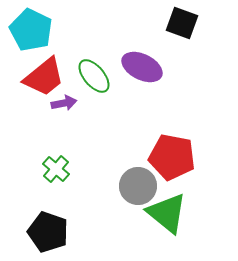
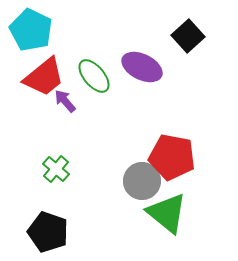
black square: moved 6 px right, 13 px down; rotated 28 degrees clockwise
purple arrow: moved 1 px right, 2 px up; rotated 120 degrees counterclockwise
gray circle: moved 4 px right, 5 px up
